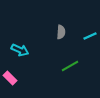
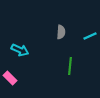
green line: rotated 54 degrees counterclockwise
